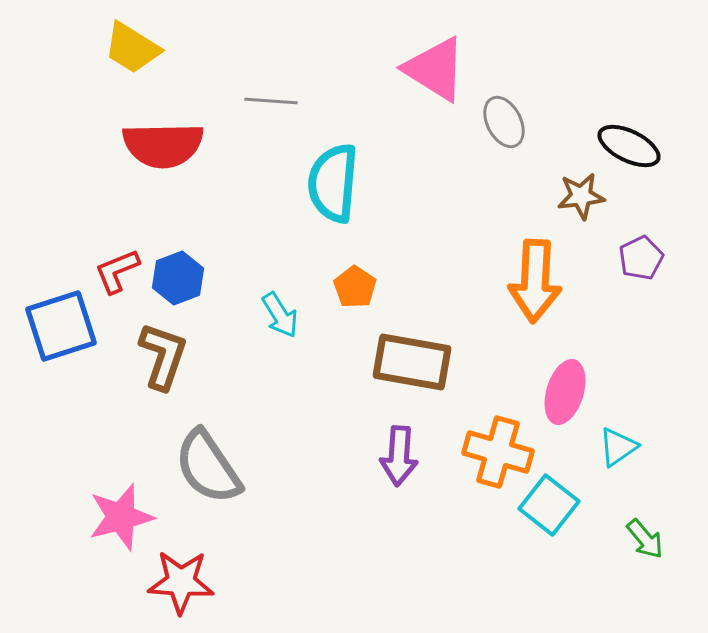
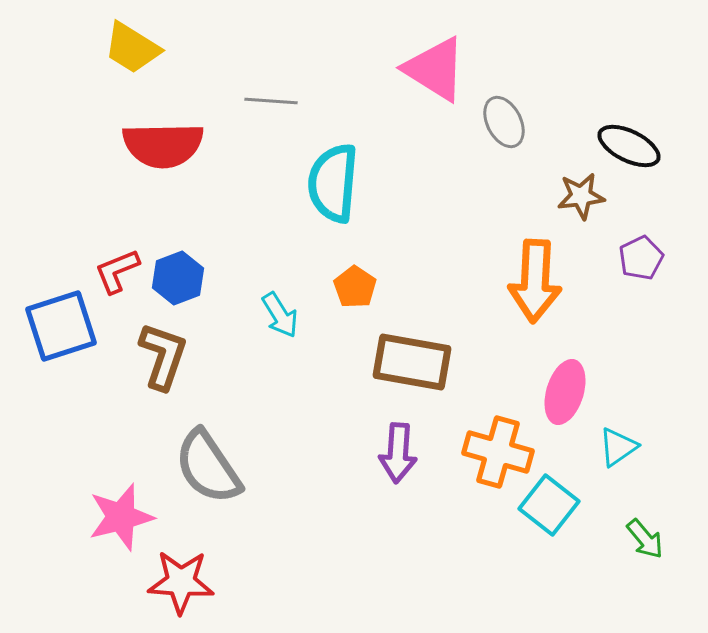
purple arrow: moved 1 px left, 3 px up
